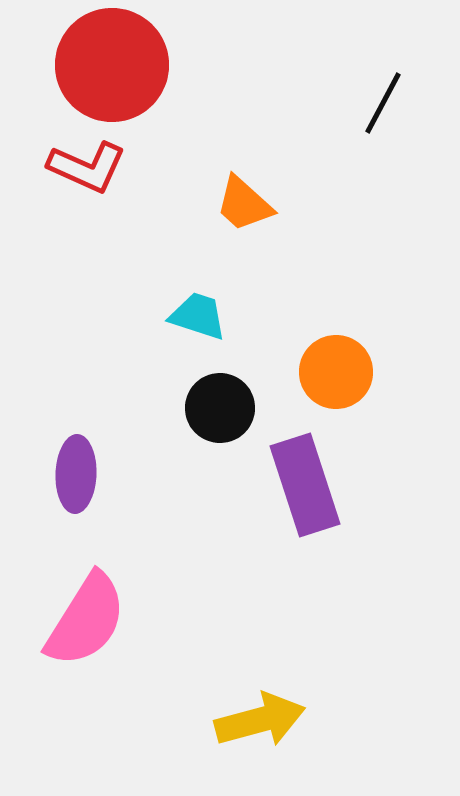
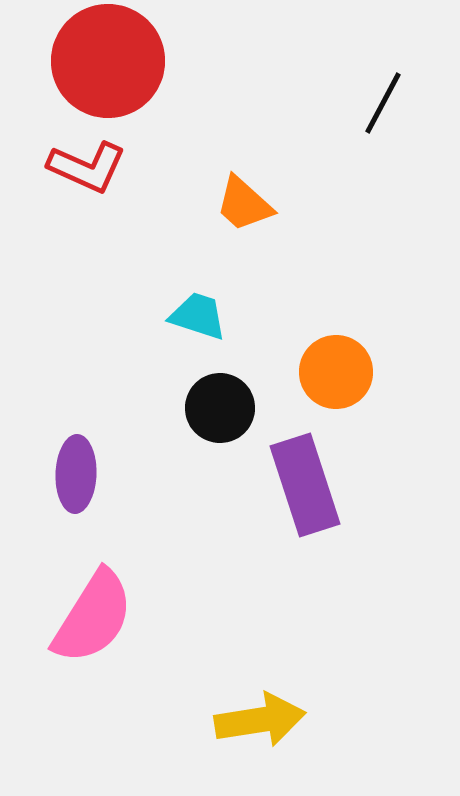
red circle: moved 4 px left, 4 px up
pink semicircle: moved 7 px right, 3 px up
yellow arrow: rotated 6 degrees clockwise
